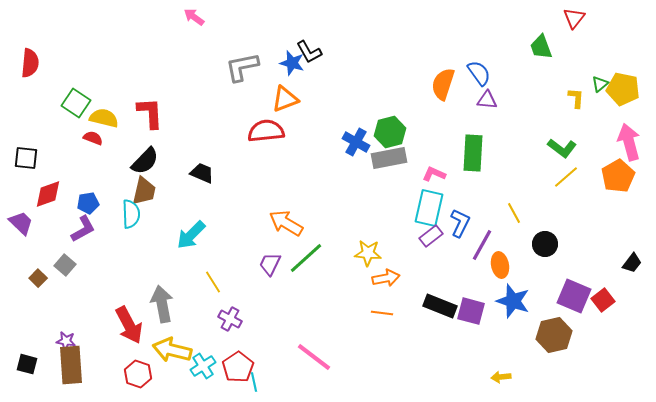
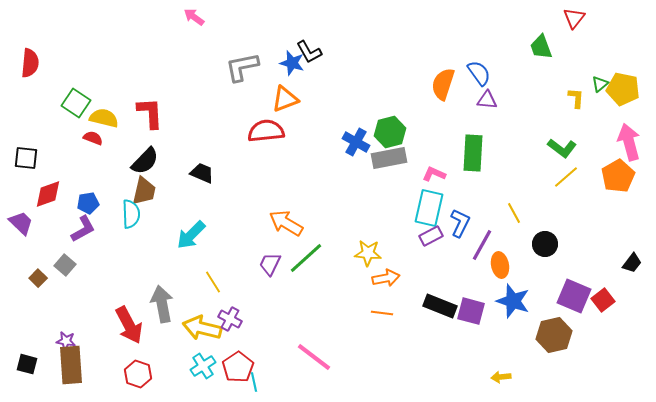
purple rectangle at (431, 236): rotated 10 degrees clockwise
yellow arrow at (172, 350): moved 30 px right, 22 px up
